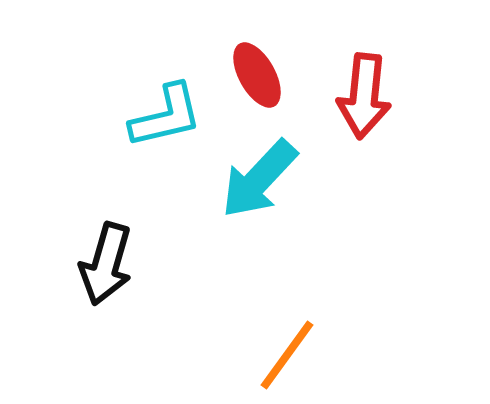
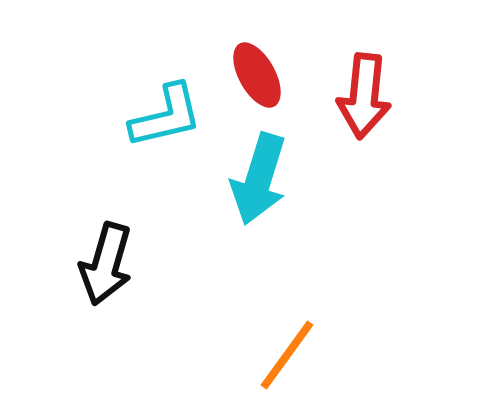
cyan arrow: rotated 26 degrees counterclockwise
